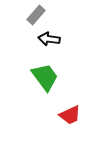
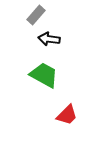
green trapezoid: moved 1 px left, 2 px up; rotated 24 degrees counterclockwise
red trapezoid: moved 3 px left; rotated 20 degrees counterclockwise
